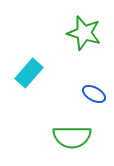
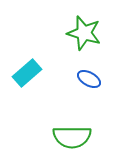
cyan rectangle: moved 2 px left; rotated 8 degrees clockwise
blue ellipse: moved 5 px left, 15 px up
